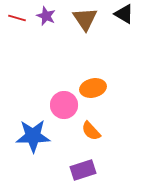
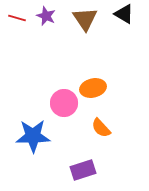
pink circle: moved 2 px up
orange semicircle: moved 10 px right, 3 px up
